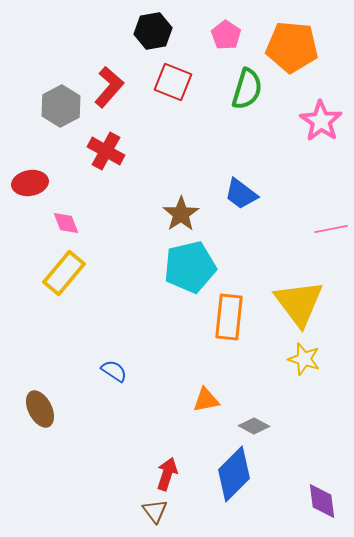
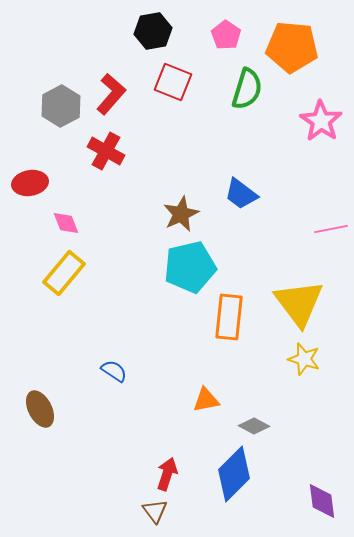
red L-shape: moved 2 px right, 7 px down
brown star: rotated 9 degrees clockwise
